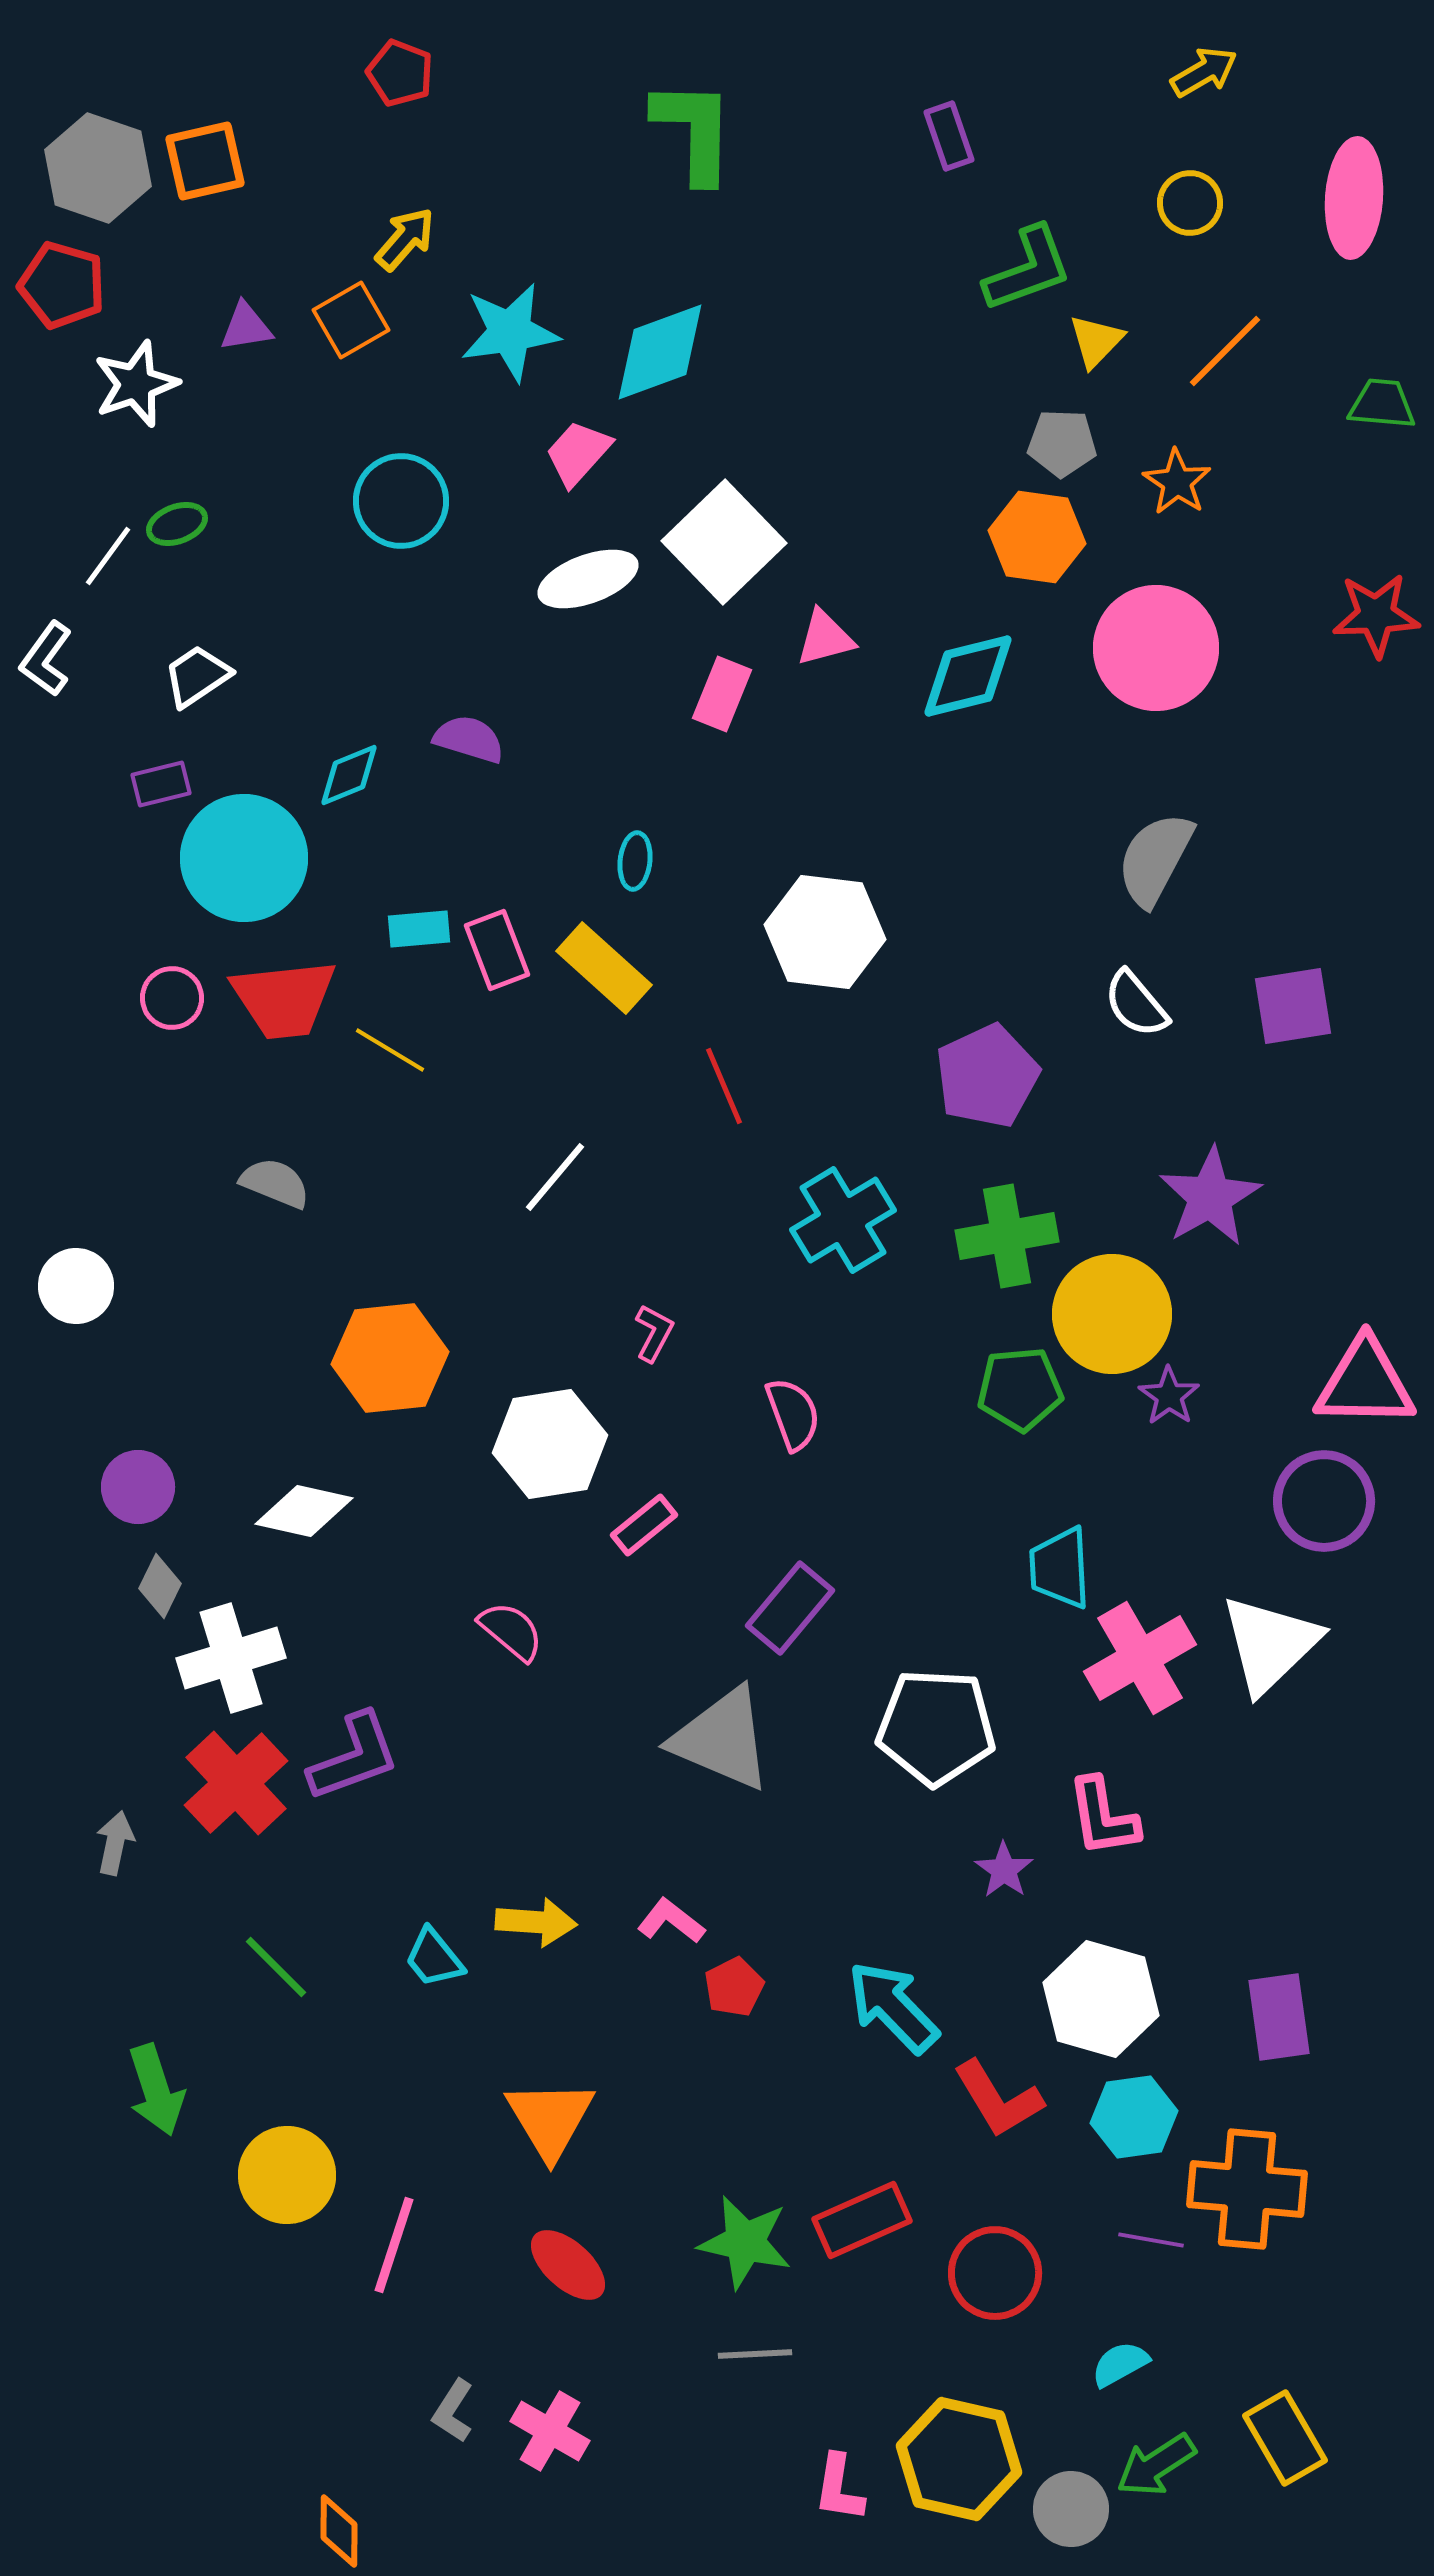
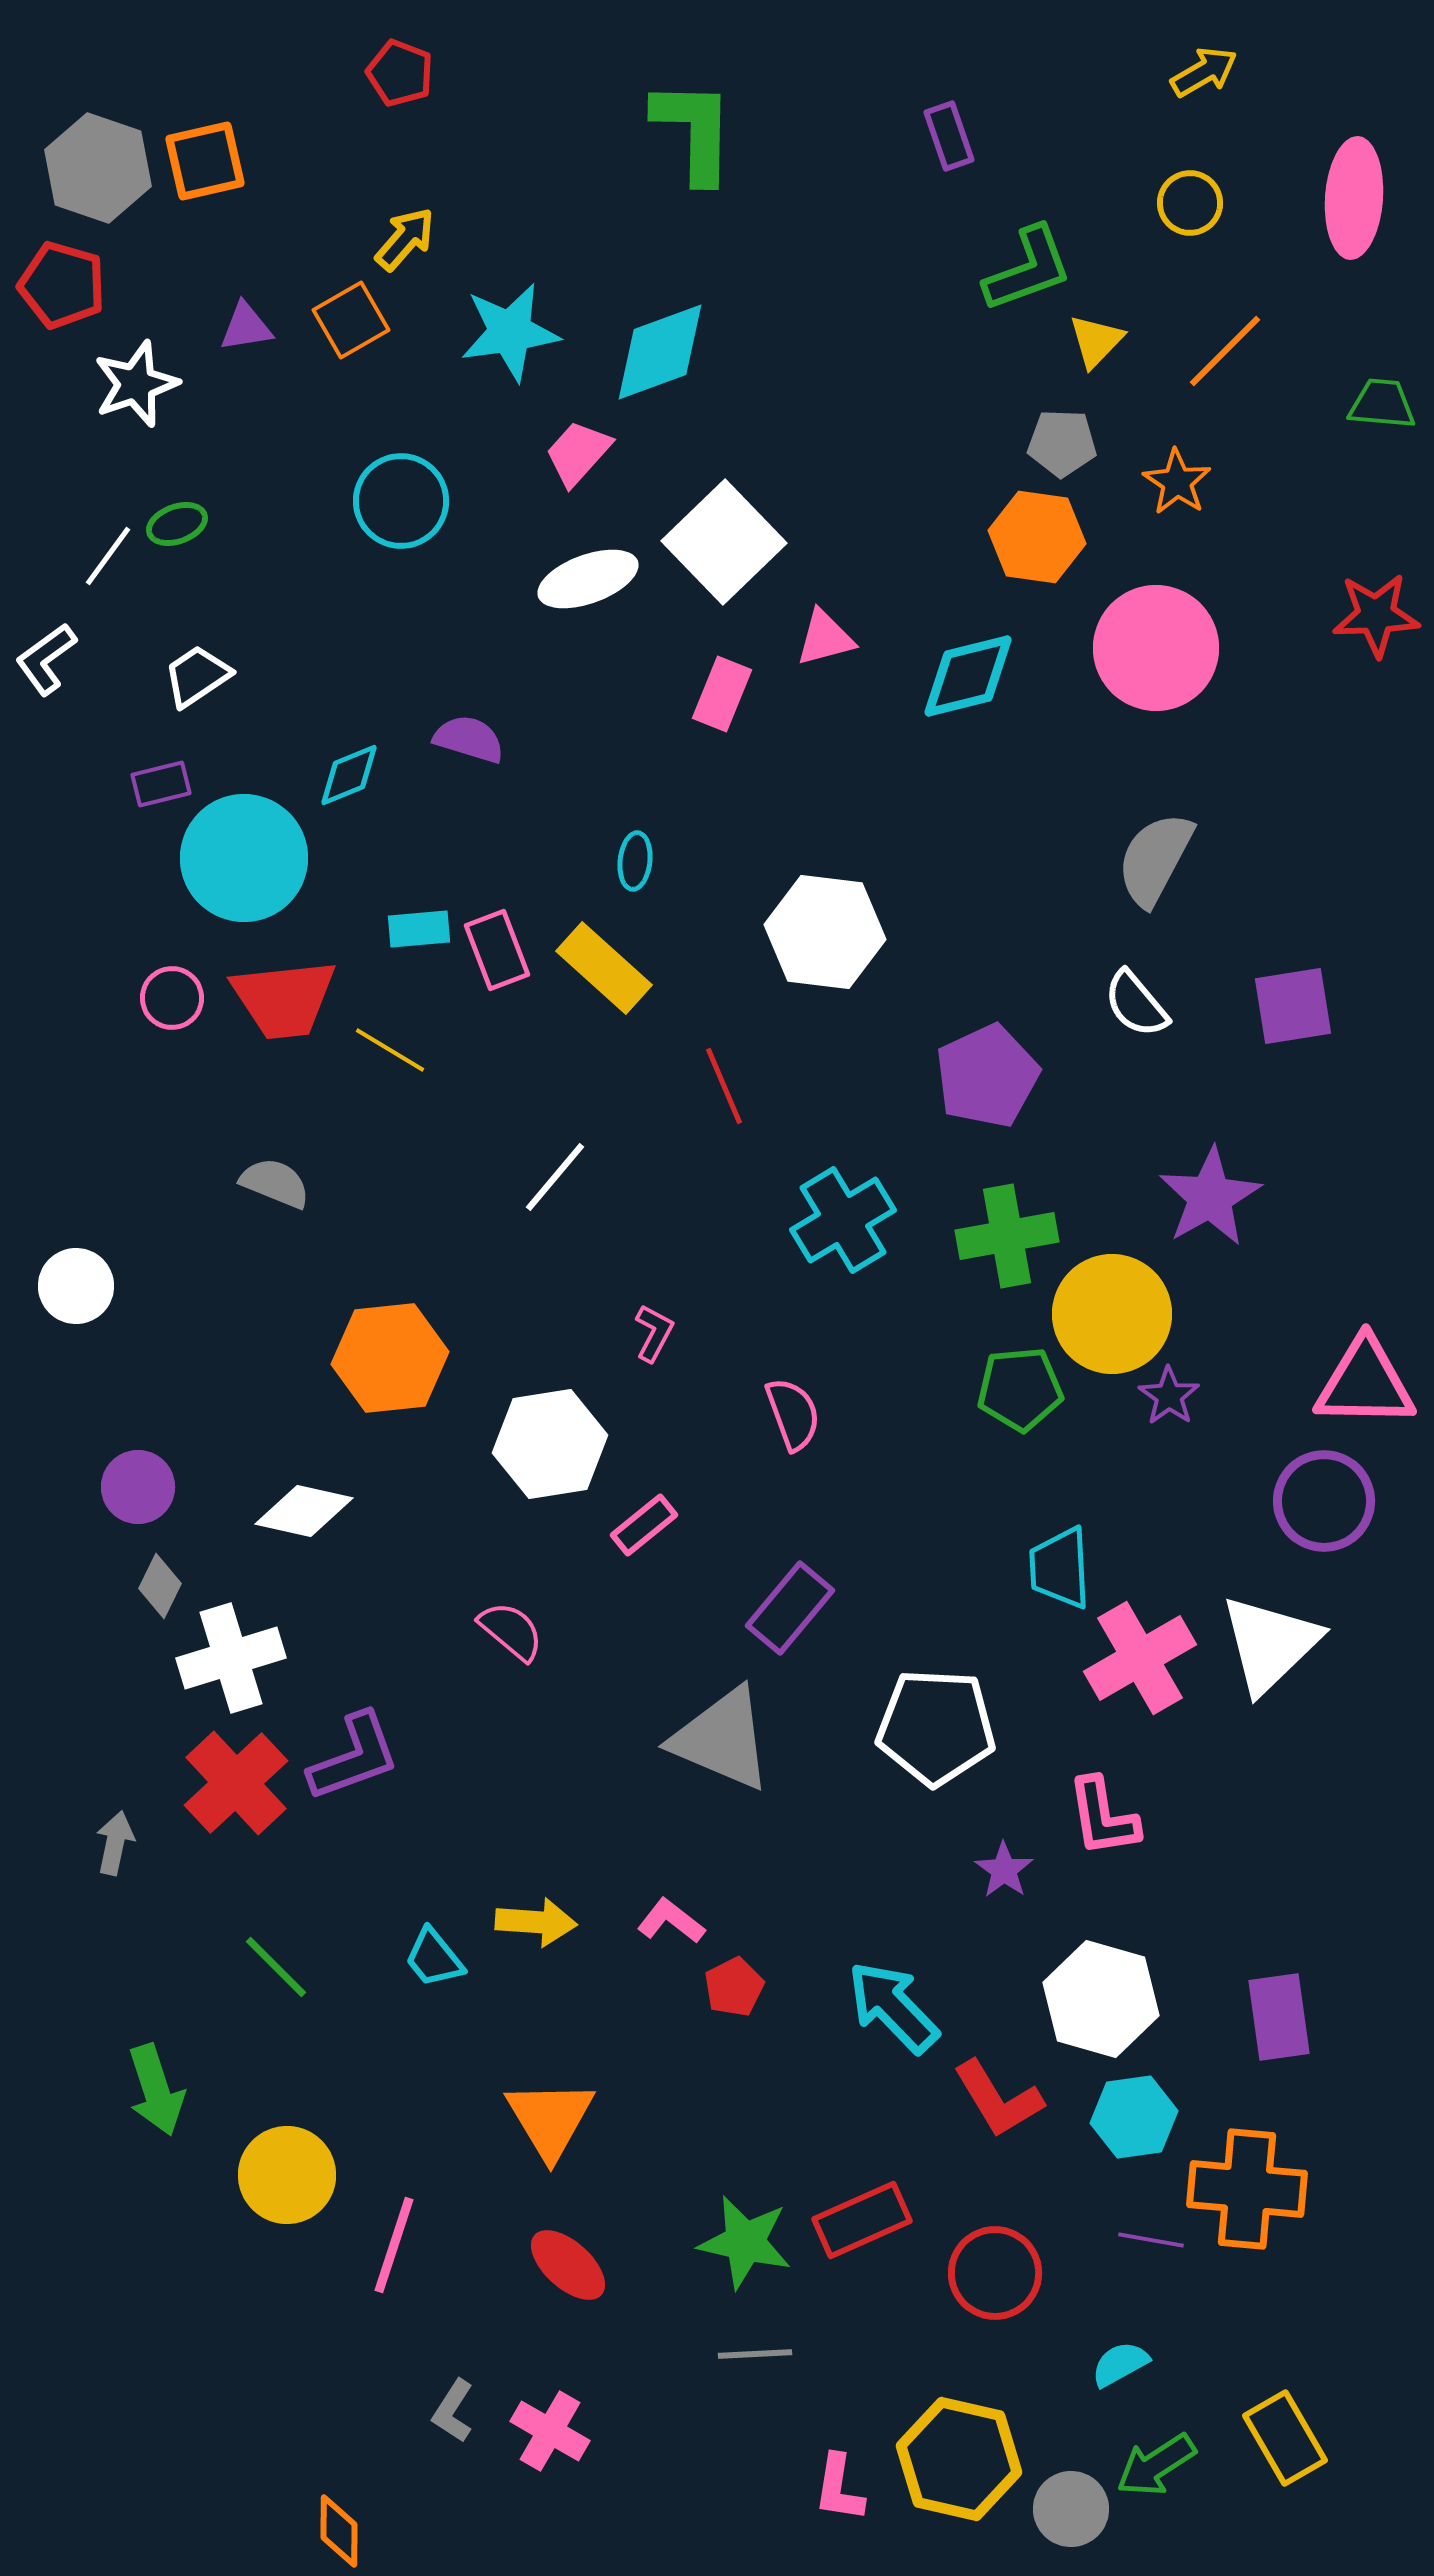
white L-shape at (46, 659): rotated 18 degrees clockwise
